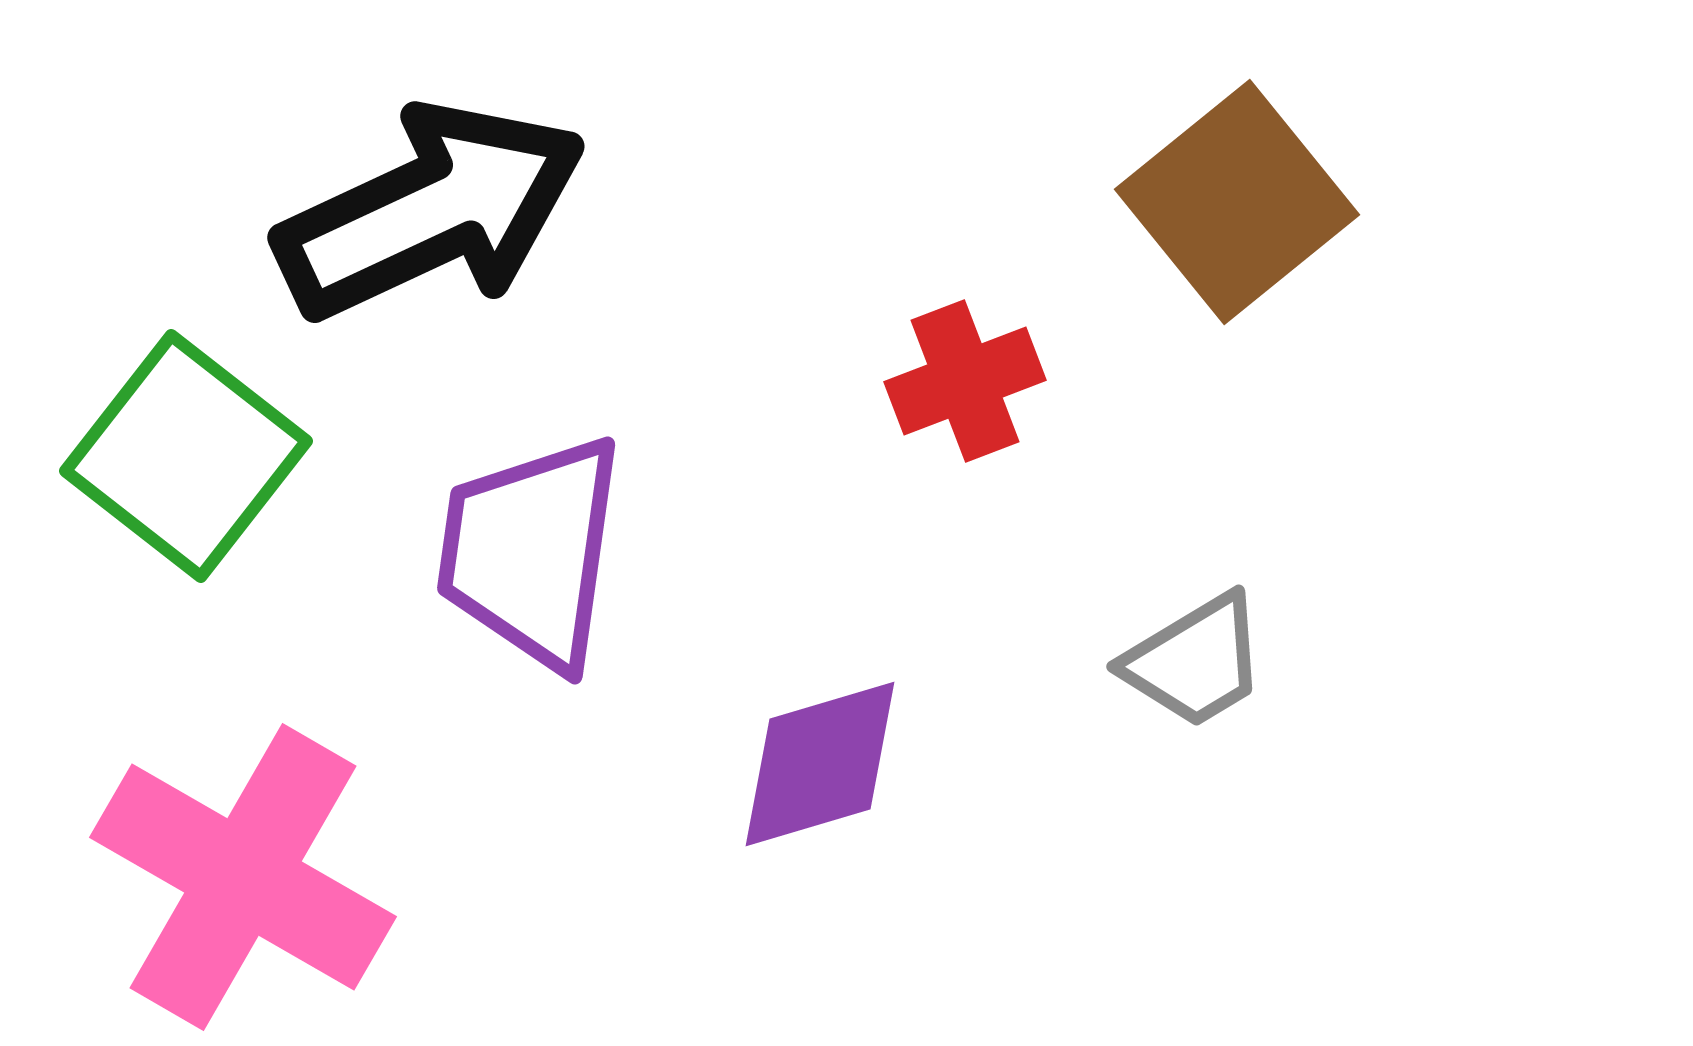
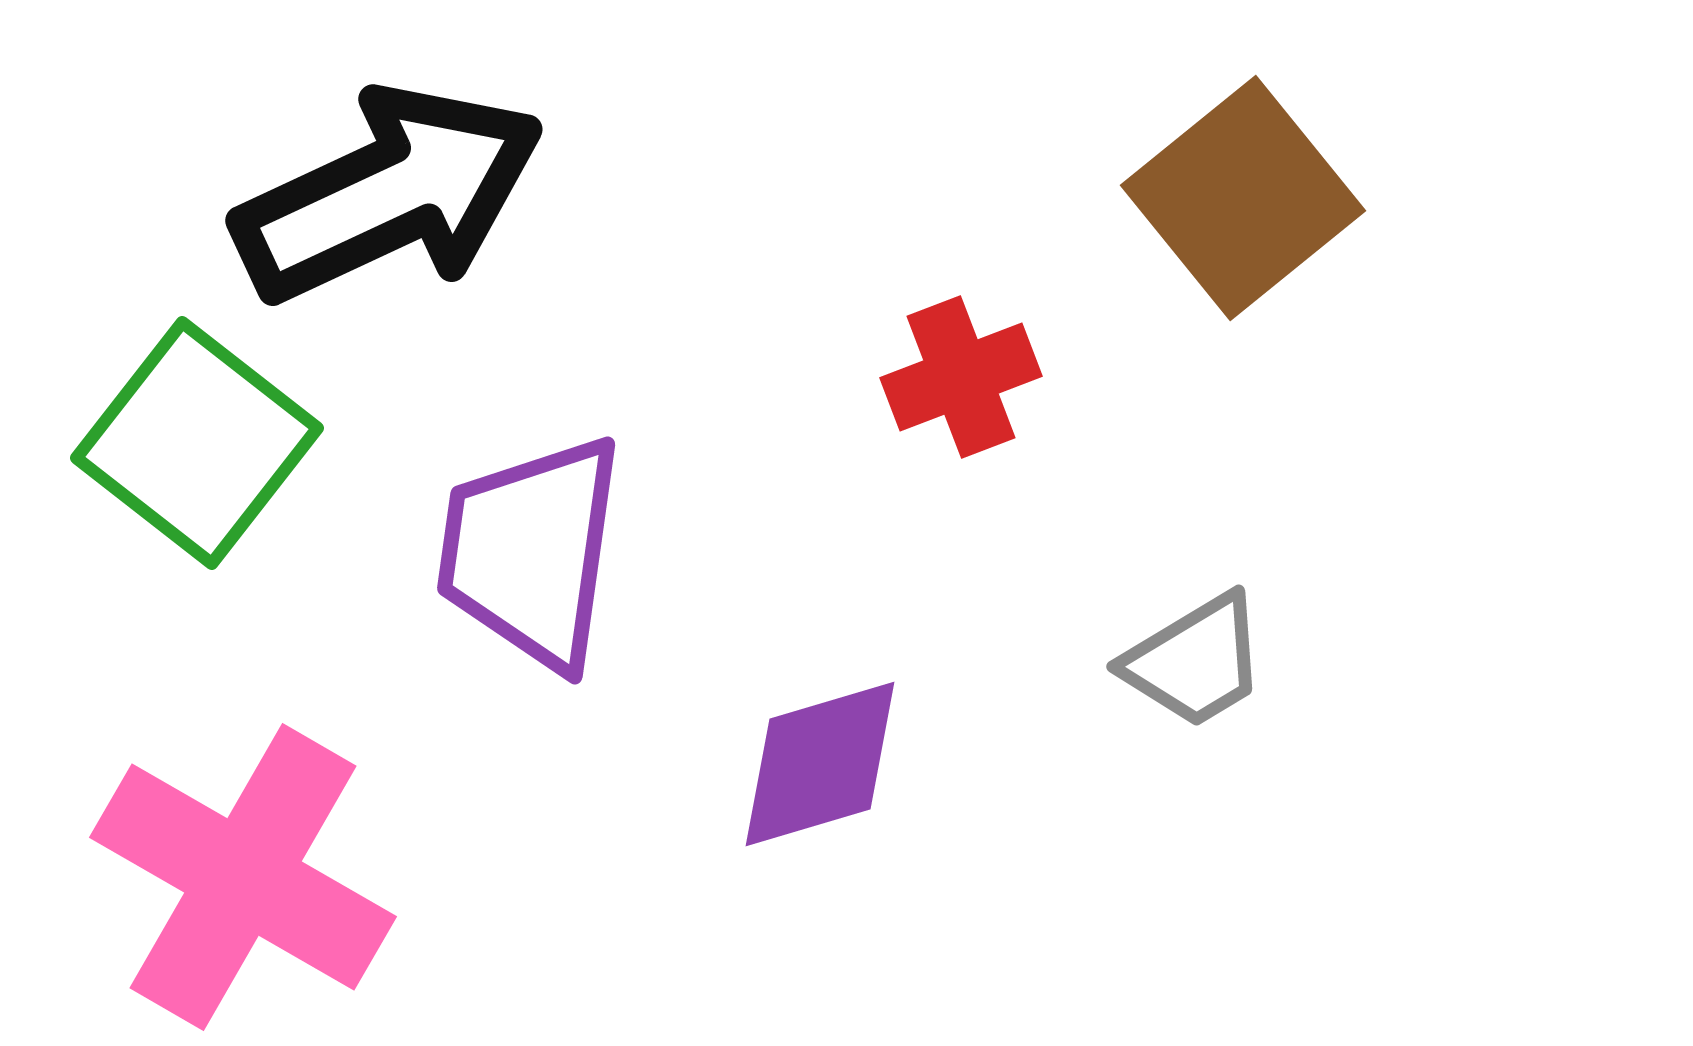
brown square: moved 6 px right, 4 px up
black arrow: moved 42 px left, 17 px up
red cross: moved 4 px left, 4 px up
green square: moved 11 px right, 13 px up
